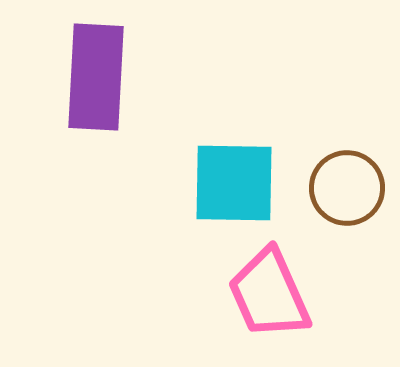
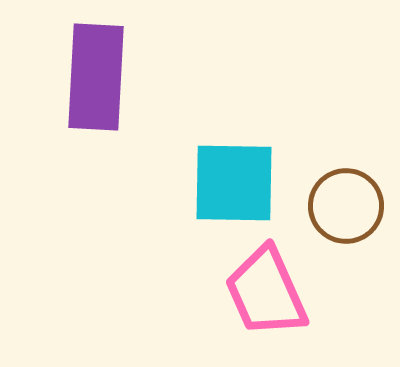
brown circle: moved 1 px left, 18 px down
pink trapezoid: moved 3 px left, 2 px up
